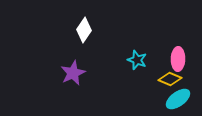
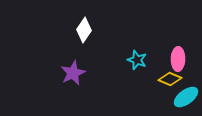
cyan ellipse: moved 8 px right, 2 px up
